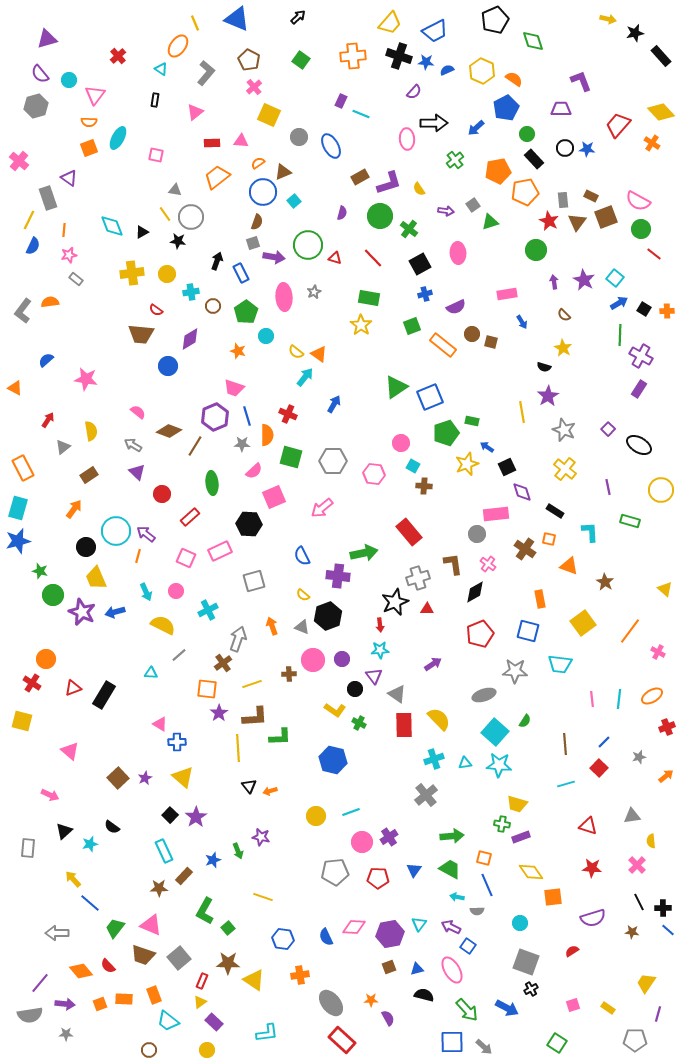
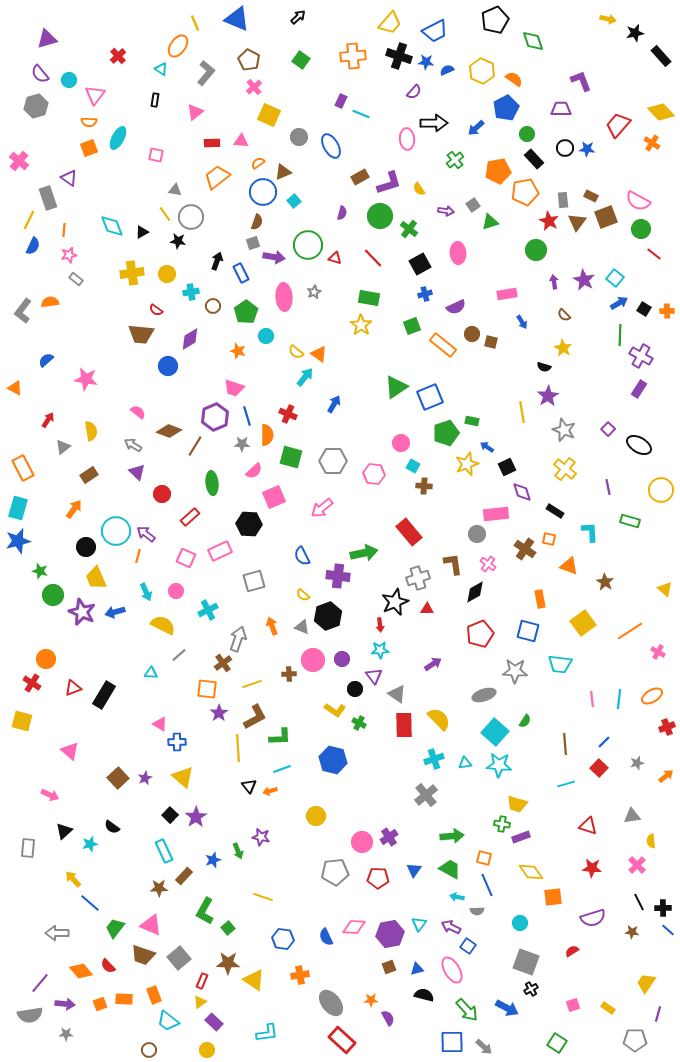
orange line at (630, 631): rotated 20 degrees clockwise
brown L-shape at (255, 717): rotated 24 degrees counterclockwise
gray star at (639, 757): moved 2 px left, 6 px down
cyan line at (351, 812): moved 69 px left, 43 px up
